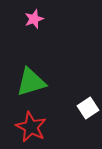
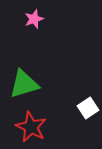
green triangle: moved 7 px left, 2 px down
